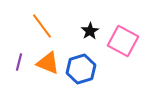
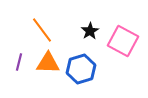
orange line: moved 4 px down
orange triangle: rotated 20 degrees counterclockwise
